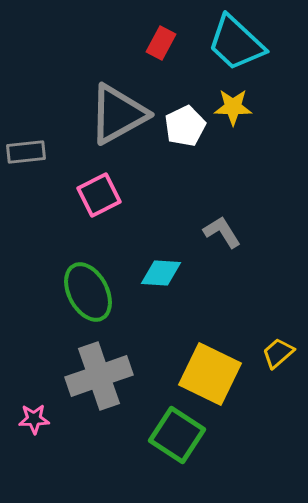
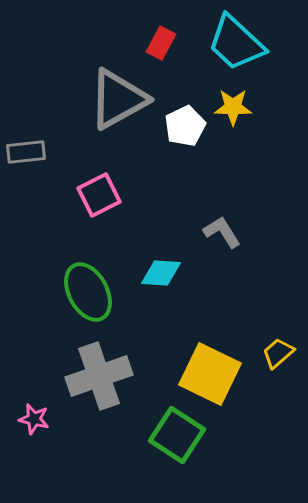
gray triangle: moved 15 px up
pink star: rotated 16 degrees clockwise
